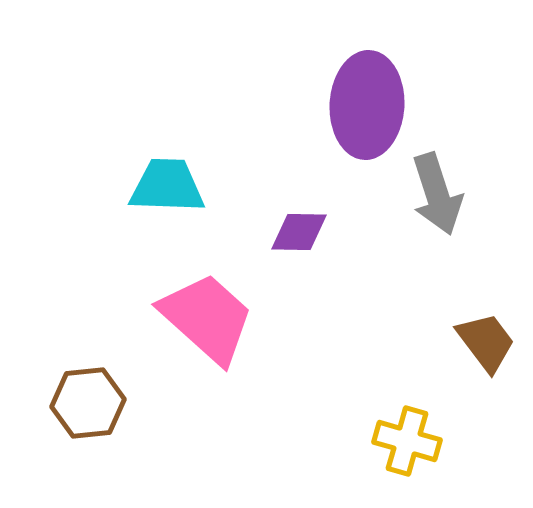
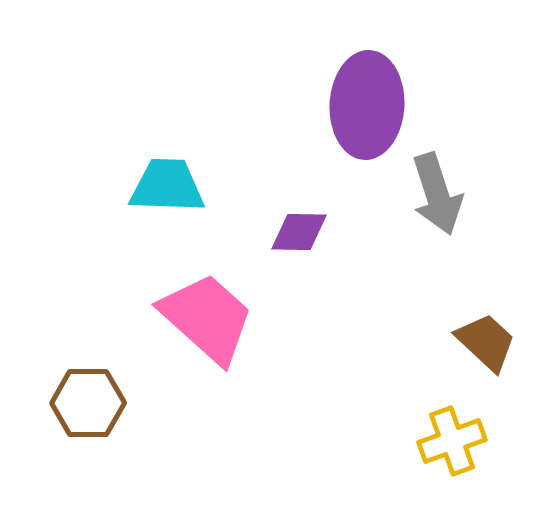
brown trapezoid: rotated 10 degrees counterclockwise
brown hexagon: rotated 6 degrees clockwise
yellow cross: moved 45 px right; rotated 36 degrees counterclockwise
